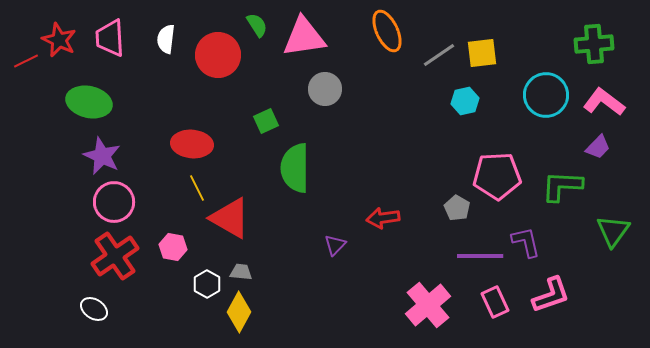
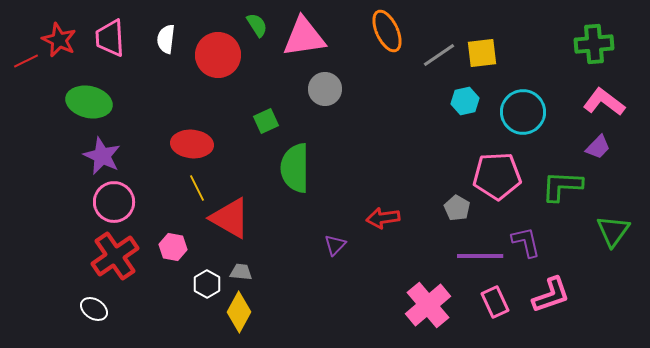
cyan circle at (546, 95): moved 23 px left, 17 px down
